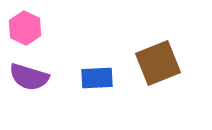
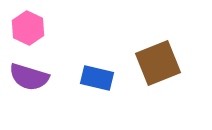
pink hexagon: moved 3 px right
blue rectangle: rotated 16 degrees clockwise
